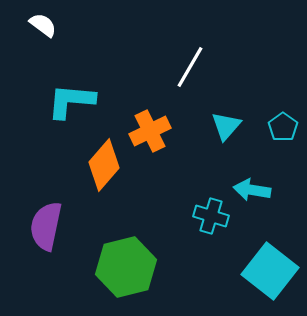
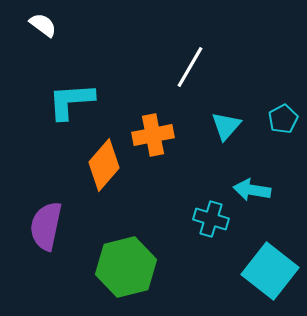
cyan L-shape: rotated 9 degrees counterclockwise
cyan pentagon: moved 8 px up; rotated 8 degrees clockwise
orange cross: moved 3 px right, 4 px down; rotated 15 degrees clockwise
cyan cross: moved 3 px down
